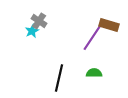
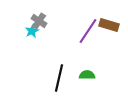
purple line: moved 4 px left, 7 px up
green semicircle: moved 7 px left, 2 px down
